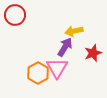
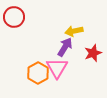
red circle: moved 1 px left, 2 px down
